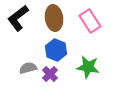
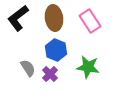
gray semicircle: rotated 72 degrees clockwise
